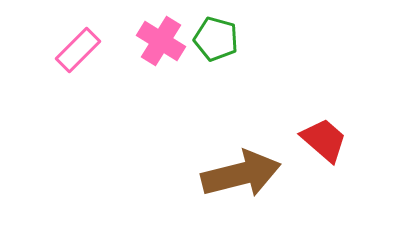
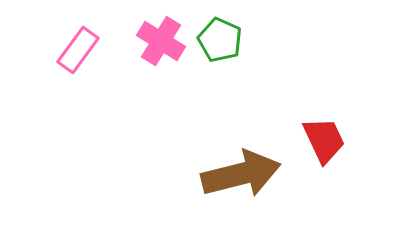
green pentagon: moved 4 px right, 1 px down; rotated 9 degrees clockwise
pink rectangle: rotated 9 degrees counterclockwise
red trapezoid: rotated 24 degrees clockwise
